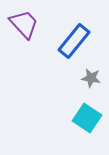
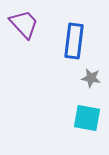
blue rectangle: rotated 32 degrees counterclockwise
cyan square: rotated 24 degrees counterclockwise
